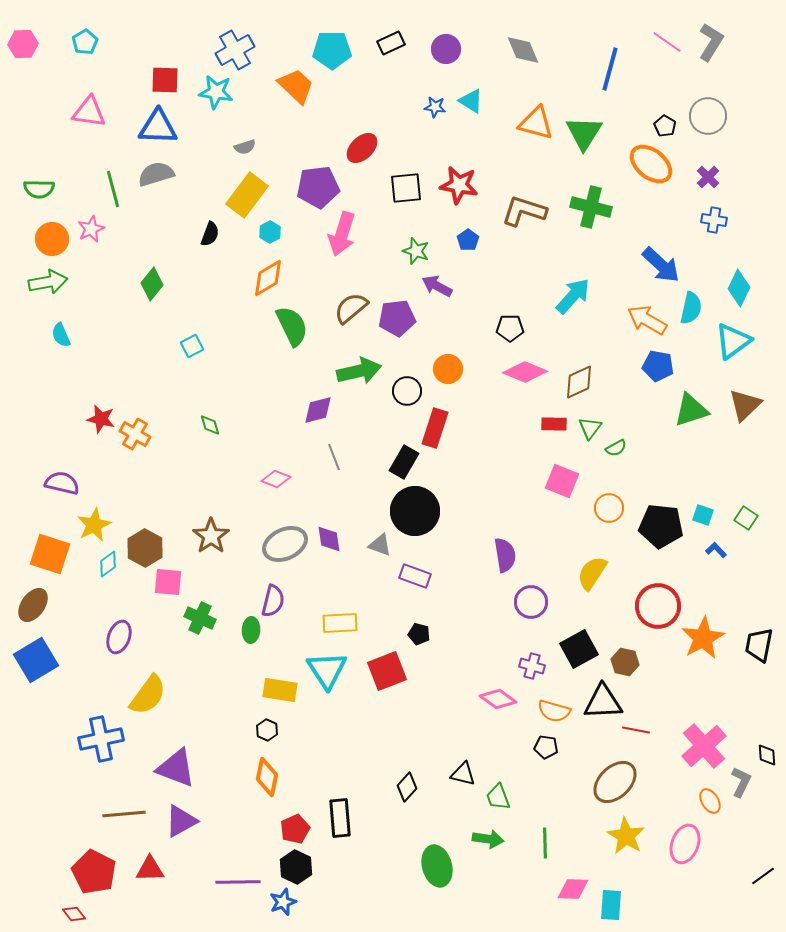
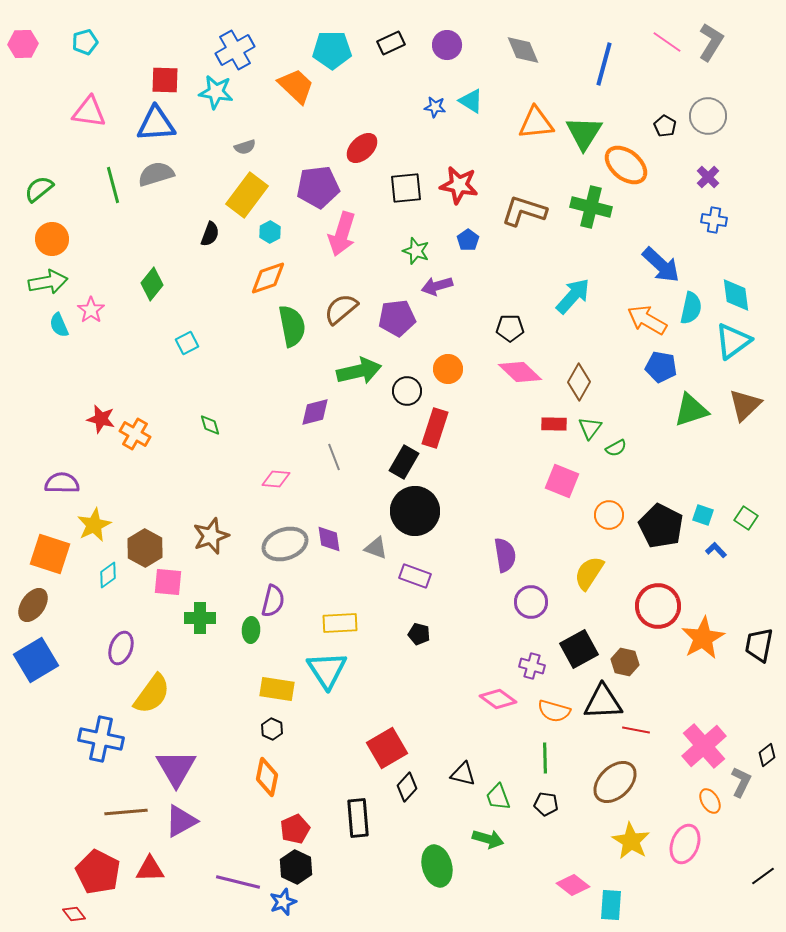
cyan pentagon at (85, 42): rotated 15 degrees clockwise
purple circle at (446, 49): moved 1 px right, 4 px up
blue line at (610, 69): moved 6 px left, 5 px up
orange triangle at (536, 123): rotated 21 degrees counterclockwise
blue triangle at (158, 127): moved 2 px left, 3 px up; rotated 6 degrees counterclockwise
orange ellipse at (651, 164): moved 25 px left, 1 px down
green semicircle at (39, 189): rotated 140 degrees clockwise
green line at (113, 189): moved 4 px up
pink star at (91, 229): moved 81 px down; rotated 12 degrees counterclockwise
orange diamond at (268, 278): rotated 12 degrees clockwise
purple arrow at (437, 286): rotated 44 degrees counterclockwise
cyan diamond at (739, 288): moved 3 px left, 7 px down; rotated 33 degrees counterclockwise
brown semicircle at (351, 308): moved 10 px left, 1 px down
green semicircle at (292, 326): rotated 15 degrees clockwise
cyan semicircle at (61, 335): moved 2 px left, 10 px up
cyan square at (192, 346): moved 5 px left, 3 px up
blue pentagon at (658, 366): moved 3 px right, 1 px down
pink diamond at (525, 372): moved 5 px left; rotated 21 degrees clockwise
brown diamond at (579, 382): rotated 36 degrees counterclockwise
purple diamond at (318, 410): moved 3 px left, 2 px down
pink diamond at (276, 479): rotated 16 degrees counterclockwise
purple semicircle at (62, 483): rotated 12 degrees counterclockwise
orange circle at (609, 508): moved 7 px down
black pentagon at (661, 526): rotated 21 degrees clockwise
brown star at (211, 536): rotated 15 degrees clockwise
gray ellipse at (285, 544): rotated 6 degrees clockwise
gray triangle at (380, 545): moved 4 px left, 3 px down
cyan diamond at (108, 564): moved 11 px down
yellow semicircle at (592, 573): moved 3 px left
green cross at (200, 618): rotated 24 degrees counterclockwise
purple ellipse at (119, 637): moved 2 px right, 11 px down
red square at (387, 671): moved 77 px down; rotated 9 degrees counterclockwise
yellow rectangle at (280, 690): moved 3 px left, 1 px up
yellow semicircle at (148, 695): moved 4 px right, 1 px up
black hexagon at (267, 730): moved 5 px right, 1 px up
blue cross at (101, 739): rotated 24 degrees clockwise
black pentagon at (546, 747): moved 57 px down
black diamond at (767, 755): rotated 55 degrees clockwise
purple triangle at (176, 768): rotated 39 degrees clockwise
brown line at (124, 814): moved 2 px right, 2 px up
black rectangle at (340, 818): moved 18 px right
yellow star at (626, 836): moved 5 px right, 5 px down
green arrow at (488, 839): rotated 8 degrees clockwise
green line at (545, 843): moved 85 px up
red pentagon at (94, 872): moved 4 px right
purple line at (238, 882): rotated 15 degrees clockwise
pink diamond at (573, 889): moved 4 px up; rotated 36 degrees clockwise
